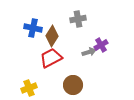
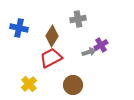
blue cross: moved 14 px left
yellow cross: moved 4 px up; rotated 21 degrees counterclockwise
